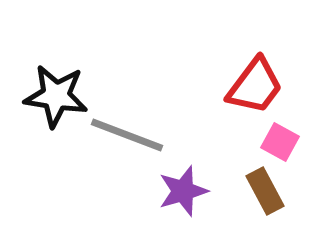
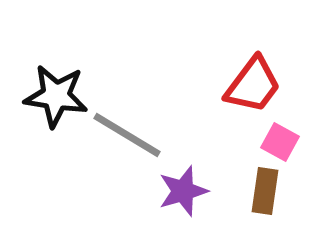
red trapezoid: moved 2 px left, 1 px up
gray line: rotated 10 degrees clockwise
brown rectangle: rotated 36 degrees clockwise
